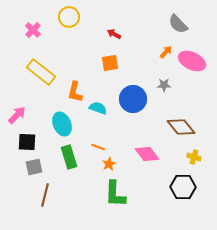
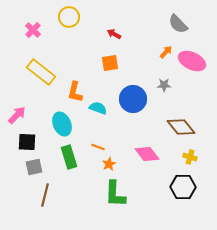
yellow cross: moved 4 px left
